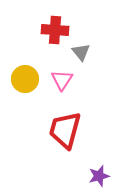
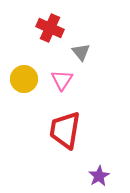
red cross: moved 5 px left, 2 px up; rotated 20 degrees clockwise
yellow circle: moved 1 px left
red trapezoid: rotated 6 degrees counterclockwise
purple star: rotated 15 degrees counterclockwise
